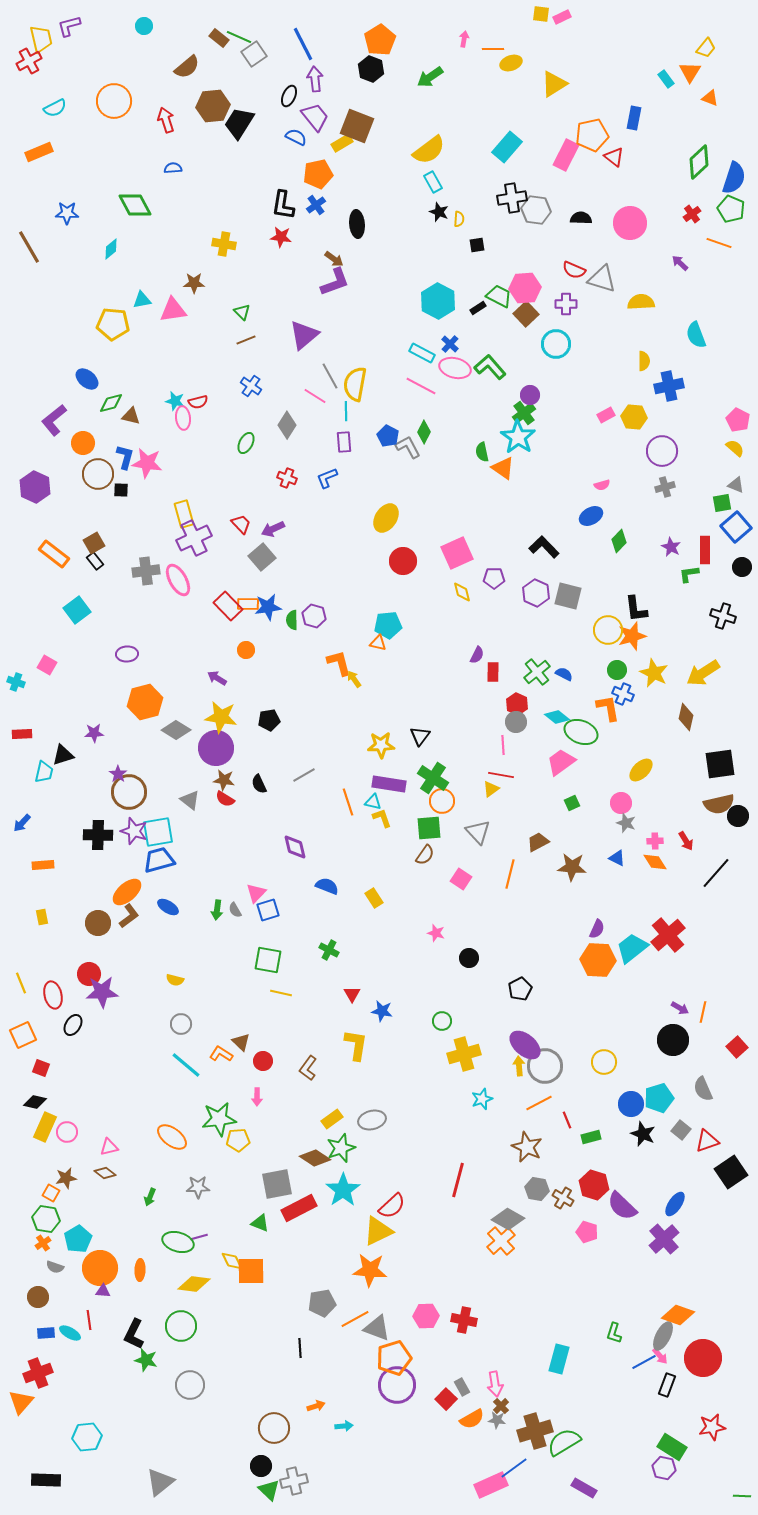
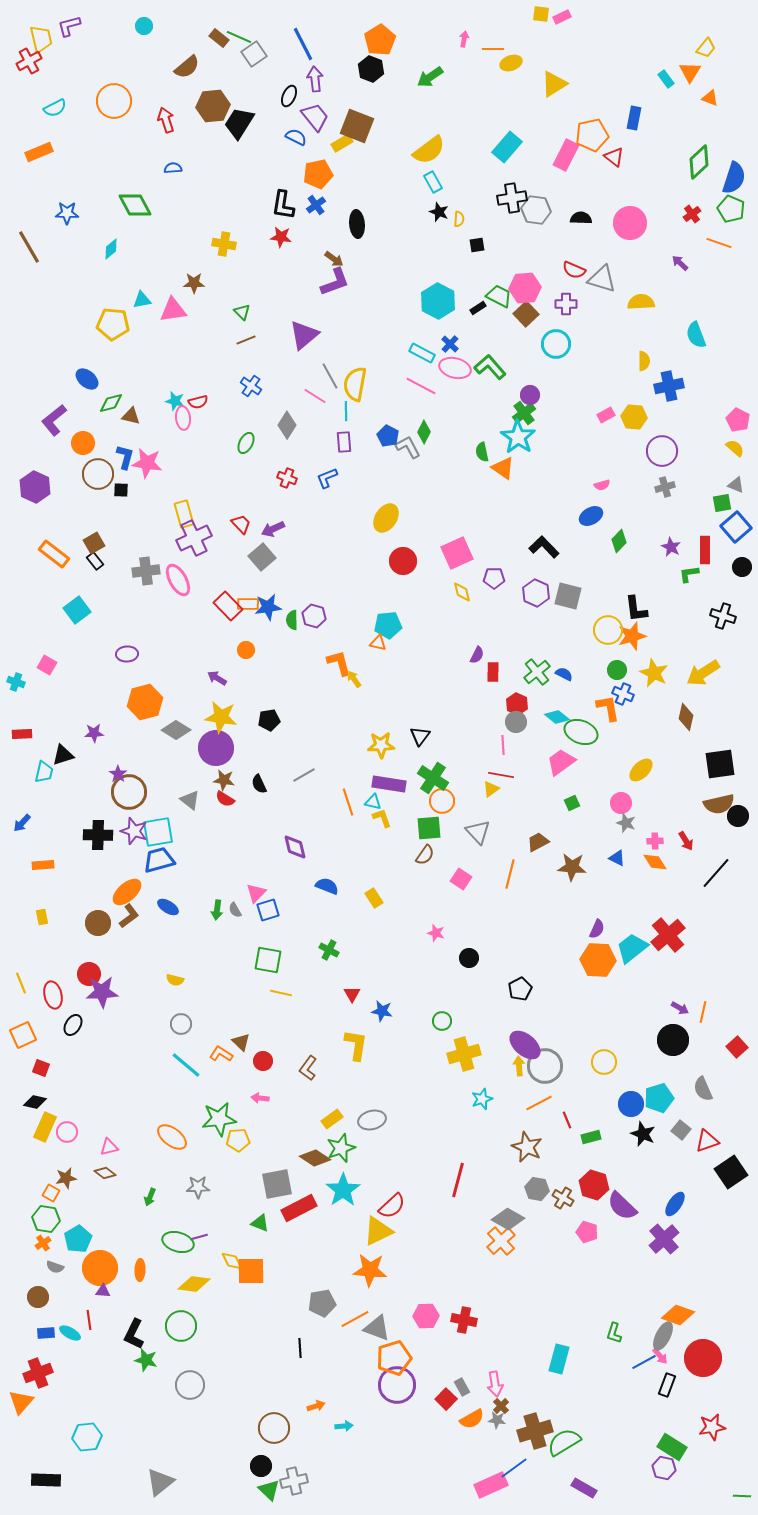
pink arrow at (257, 1097): moved 3 px right, 1 px down; rotated 96 degrees clockwise
